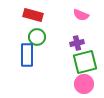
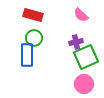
pink semicircle: rotated 21 degrees clockwise
green circle: moved 3 px left, 1 px down
purple cross: moved 1 px left, 1 px up
green square: moved 1 px right, 5 px up; rotated 10 degrees counterclockwise
